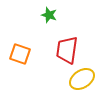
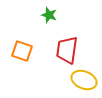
orange square: moved 2 px right, 3 px up
yellow ellipse: moved 2 px right, 1 px down; rotated 55 degrees clockwise
